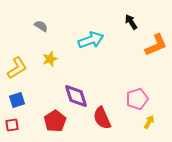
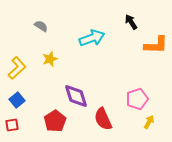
cyan arrow: moved 1 px right, 2 px up
orange L-shape: rotated 25 degrees clockwise
yellow L-shape: rotated 10 degrees counterclockwise
blue square: rotated 21 degrees counterclockwise
red semicircle: moved 1 px right, 1 px down
